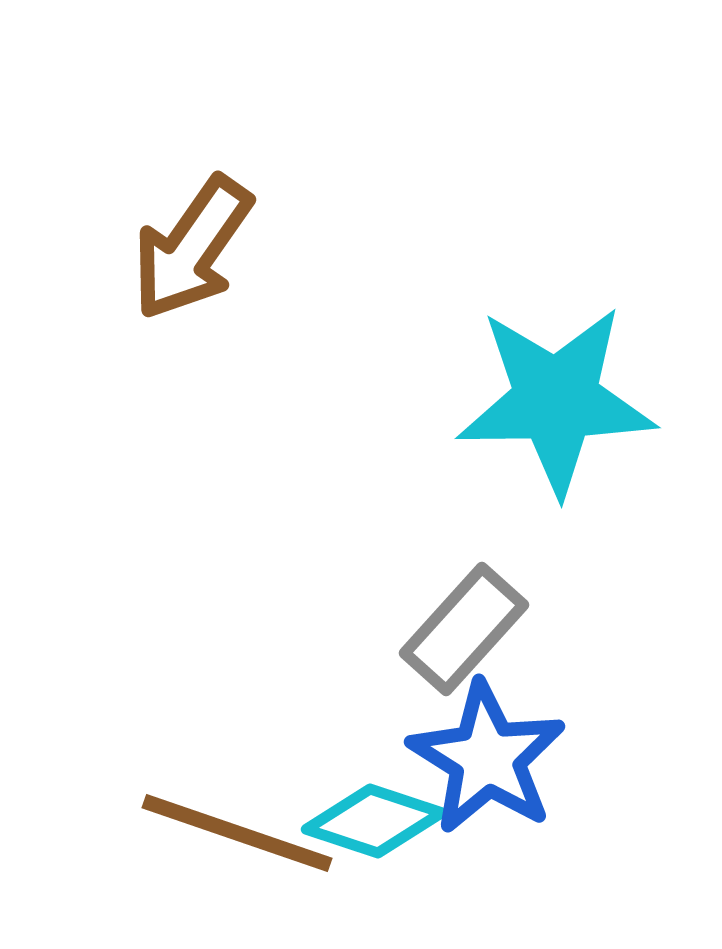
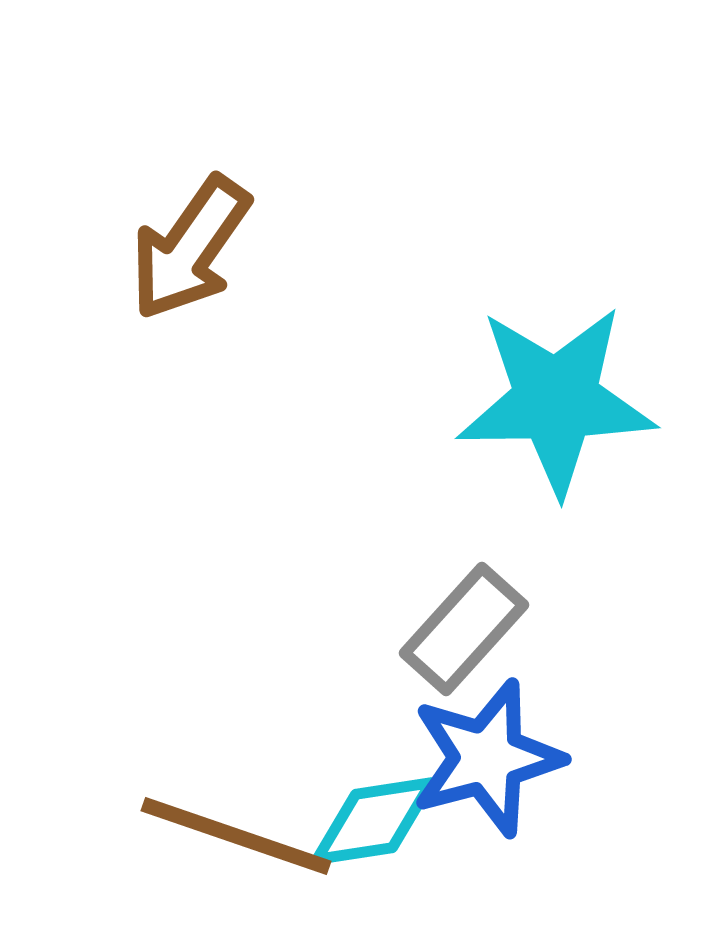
brown arrow: moved 2 px left
blue star: rotated 25 degrees clockwise
cyan diamond: rotated 27 degrees counterclockwise
brown line: moved 1 px left, 3 px down
